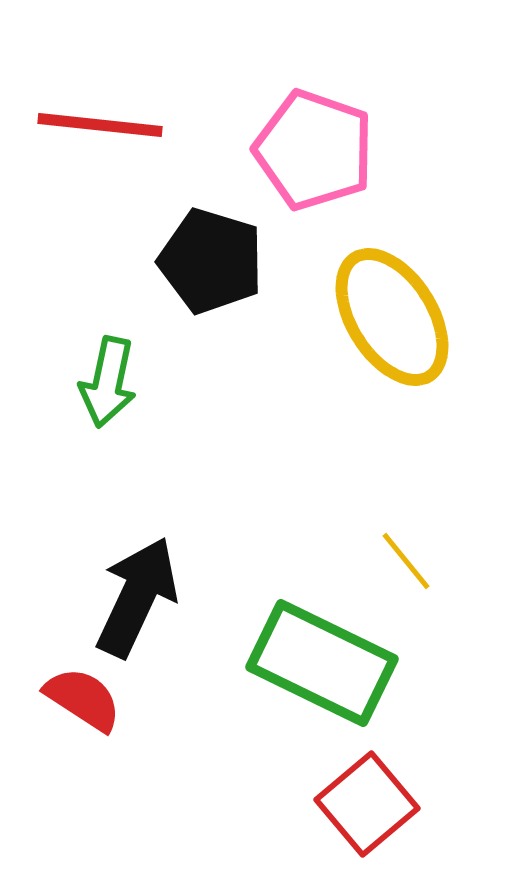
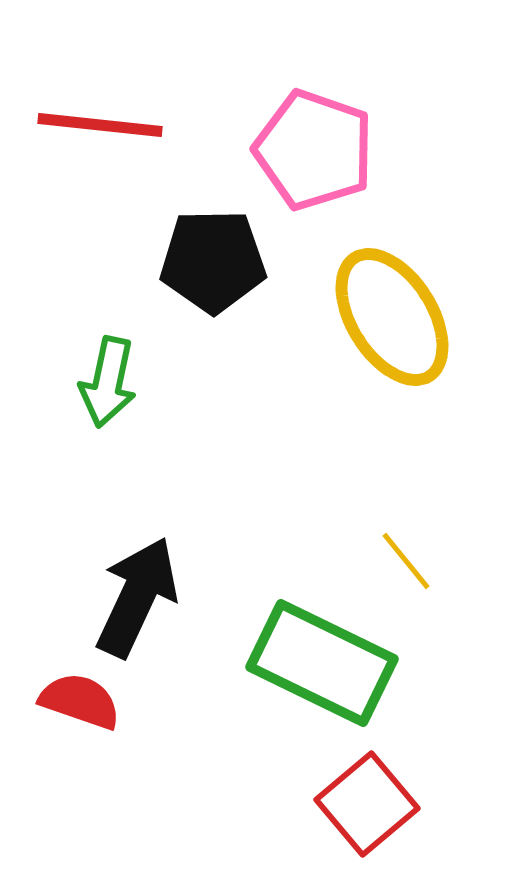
black pentagon: moved 2 px right; rotated 18 degrees counterclockwise
red semicircle: moved 3 px left, 2 px down; rotated 14 degrees counterclockwise
